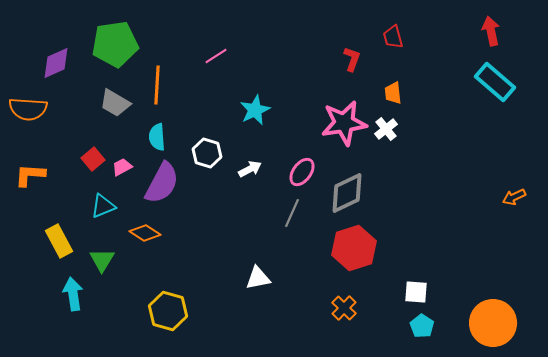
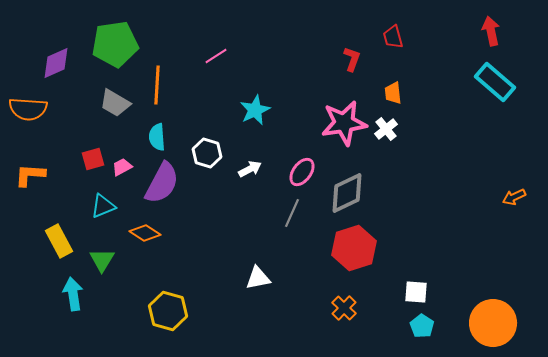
red square: rotated 25 degrees clockwise
